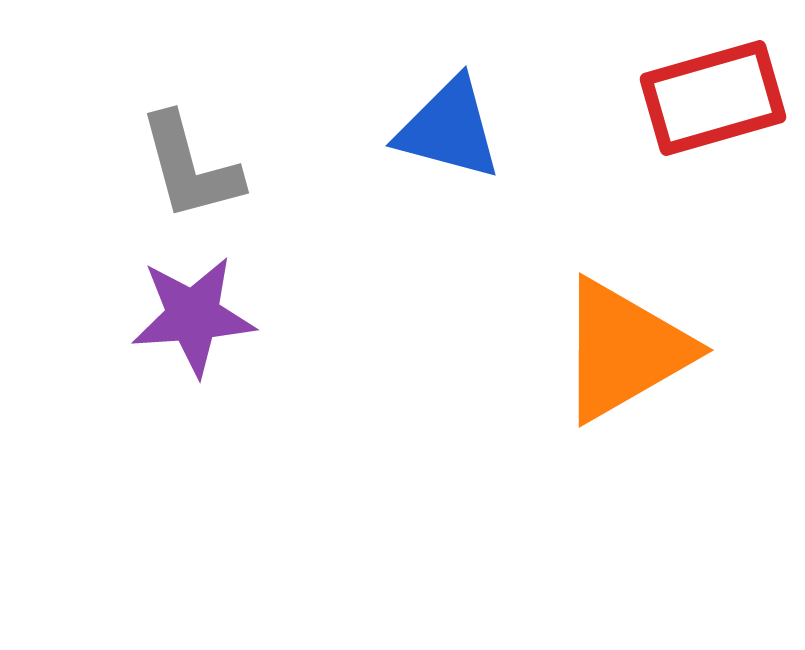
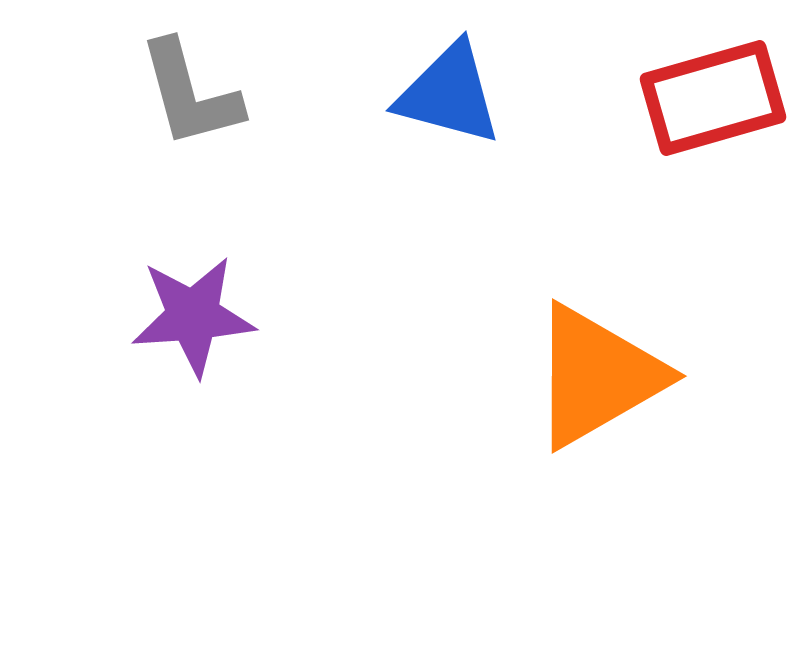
blue triangle: moved 35 px up
gray L-shape: moved 73 px up
orange triangle: moved 27 px left, 26 px down
